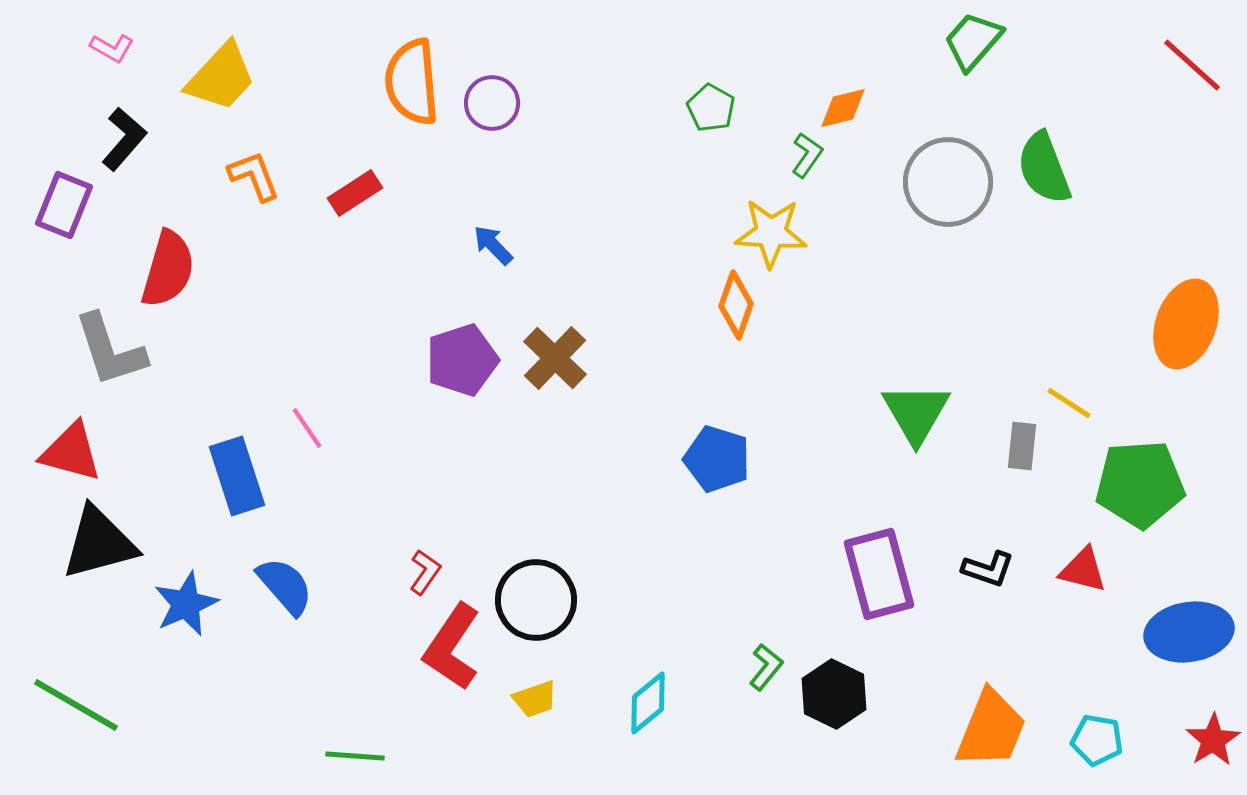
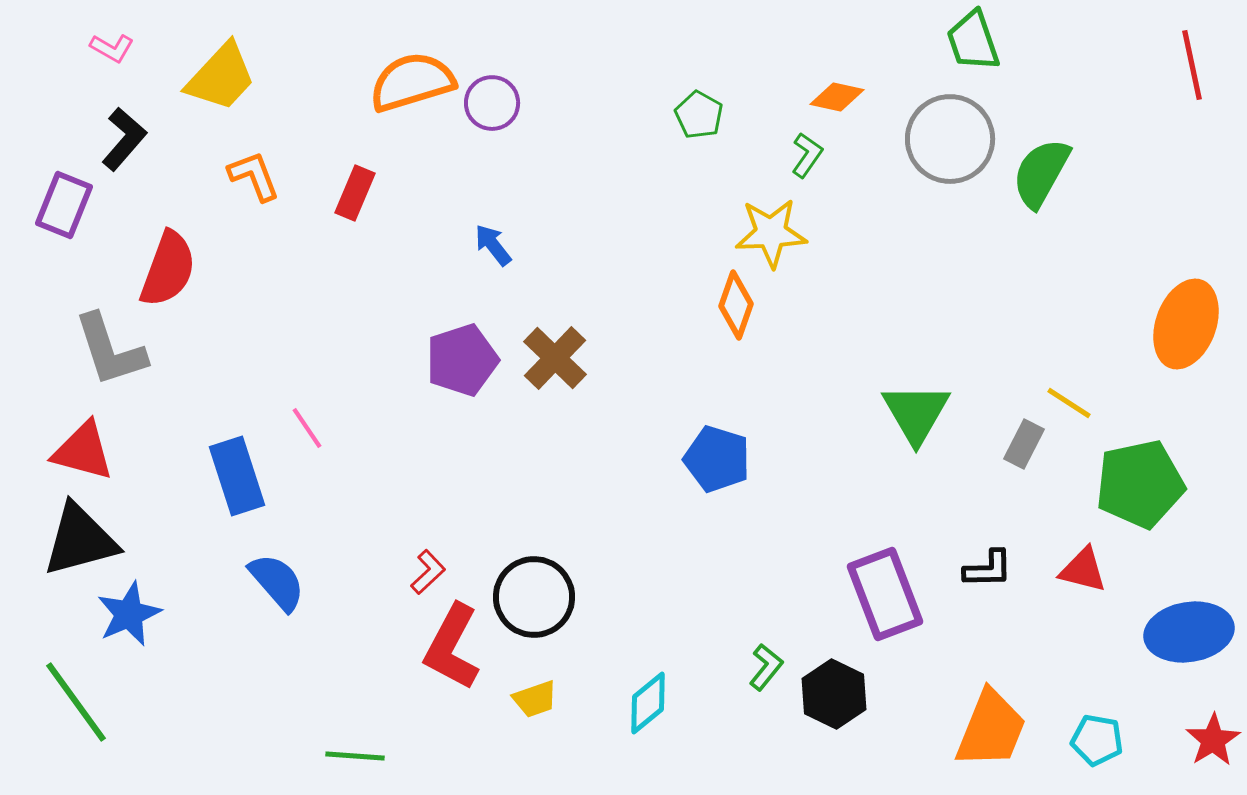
green trapezoid at (973, 41): rotated 60 degrees counterclockwise
red line at (1192, 65): rotated 36 degrees clockwise
orange semicircle at (412, 82): rotated 78 degrees clockwise
green pentagon at (711, 108): moved 12 px left, 7 px down
orange diamond at (843, 108): moved 6 px left, 11 px up; rotated 26 degrees clockwise
green semicircle at (1044, 168): moved 3 px left, 5 px down; rotated 50 degrees clockwise
gray circle at (948, 182): moved 2 px right, 43 px up
red rectangle at (355, 193): rotated 34 degrees counterclockwise
yellow star at (771, 233): rotated 6 degrees counterclockwise
blue arrow at (493, 245): rotated 6 degrees clockwise
red semicircle at (168, 269): rotated 4 degrees clockwise
gray rectangle at (1022, 446): moved 2 px right, 2 px up; rotated 21 degrees clockwise
red triangle at (71, 452): moved 12 px right, 1 px up
green pentagon at (1140, 484): rotated 8 degrees counterclockwise
black triangle at (99, 543): moved 19 px left, 3 px up
black L-shape at (988, 569): rotated 20 degrees counterclockwise
red L-shape at (425, 572): moved 3 px right; rotated 12 degrees clockwise
purple rectangle at (879, 574): moved 6 px right, 20 px down; rotated 6 degrees counterclockwise
blue semicircle at (285, 586): moved 8 px left, 4 px up
black circle at (536, 600): moved 2 px left, 3 px up
blue star at (186, 604): moved 57 px left, 10 px down
red L-shape at (452, 647): rotated 6 degrees counterclockwise
green line at (76, 705): moved 3 px up; rotated 24 degrees clockwise
